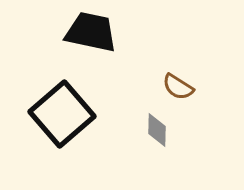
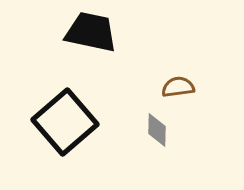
brown semicircle: rotated 140 degrees clockwise
black square: moved 3 px right, 8 px down
